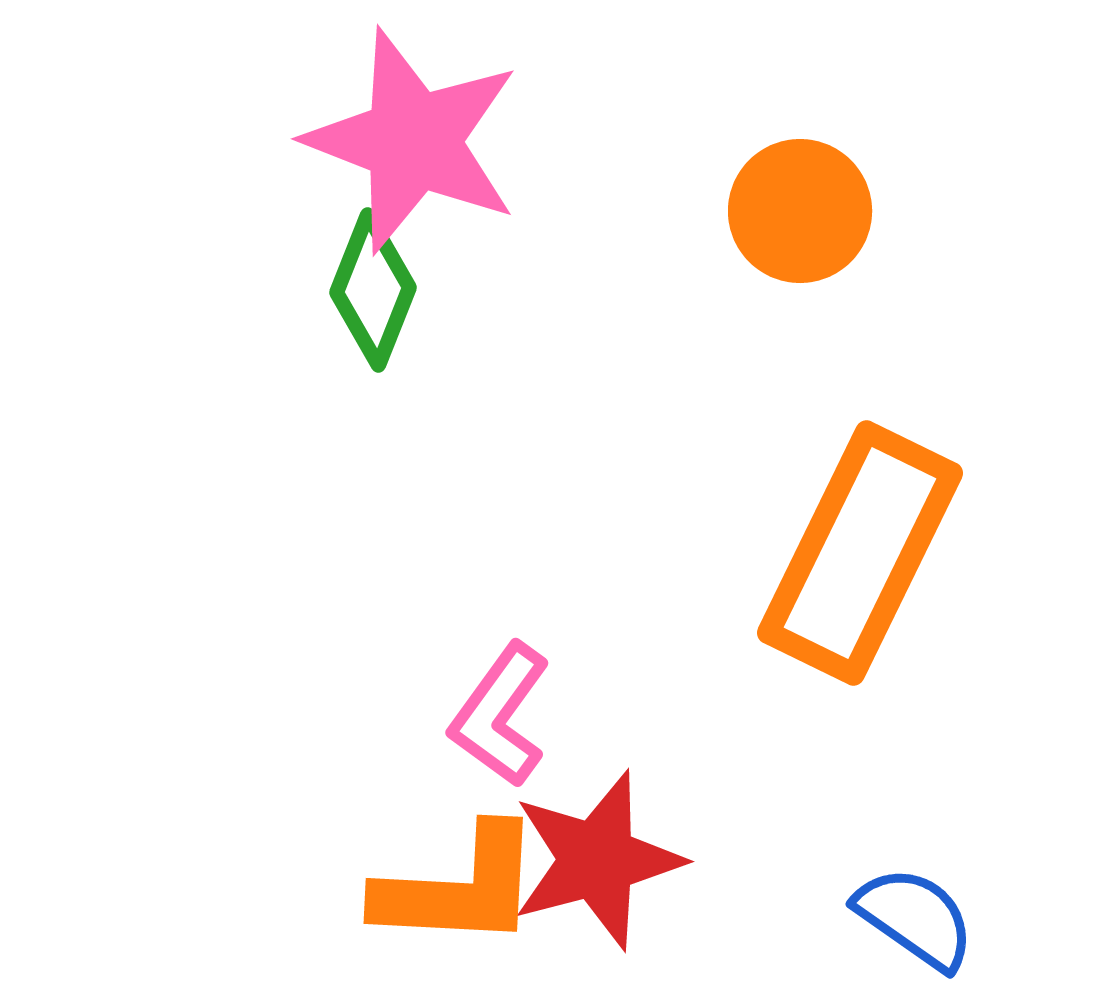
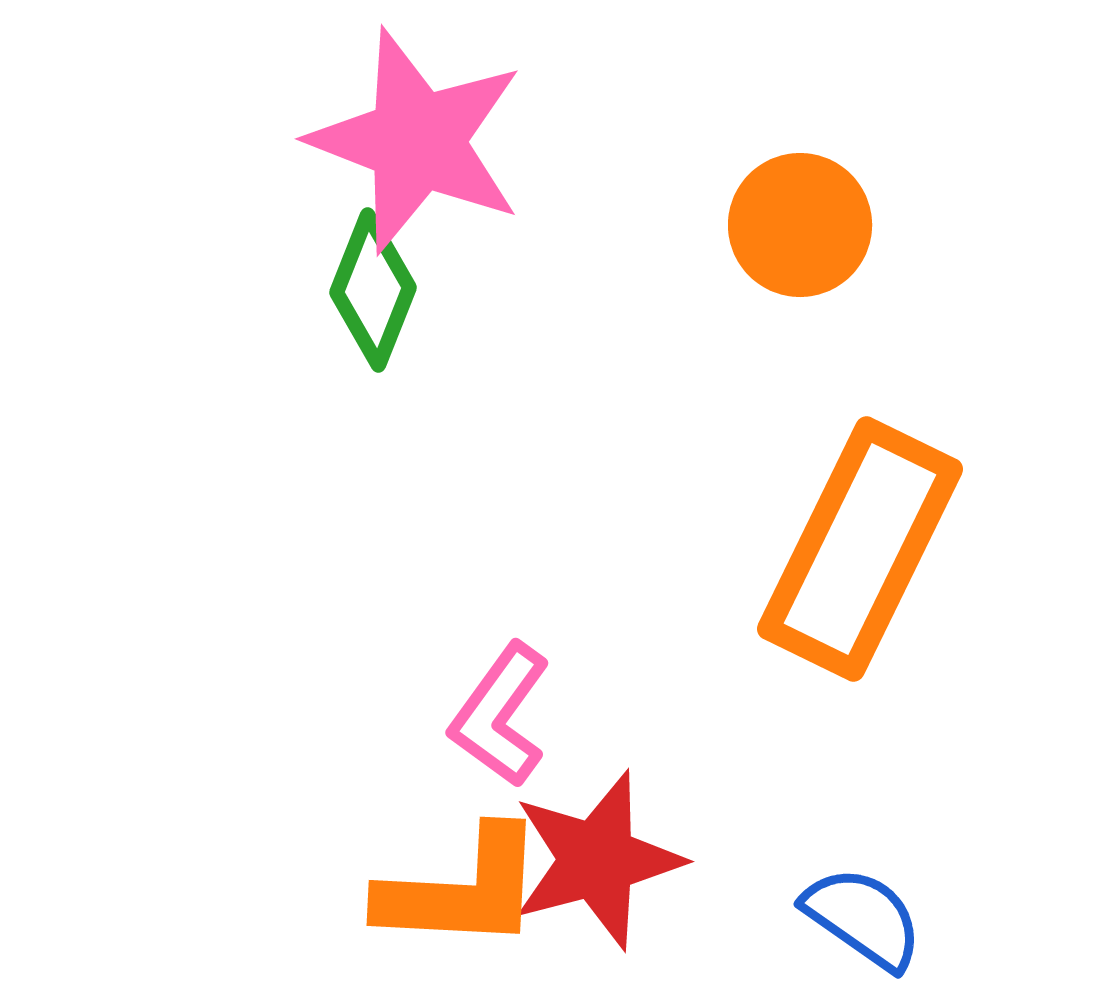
pink star: moved 4 px right
orange circle: moved 14 px down
orange rectangle: moved 4 px up
orange L-shape: moved 3 px right, 2 px down
blue semicircle: moved 52 px left
